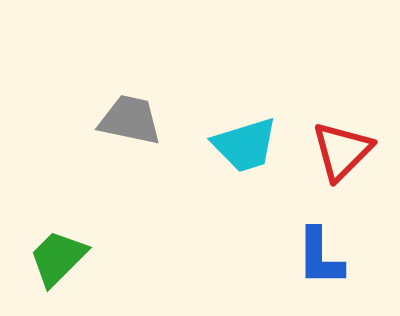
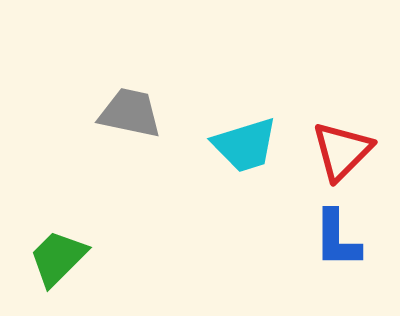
gray trapezoid: moved 7 px up
blue L-shape: moved 17 px right, 18 px up
